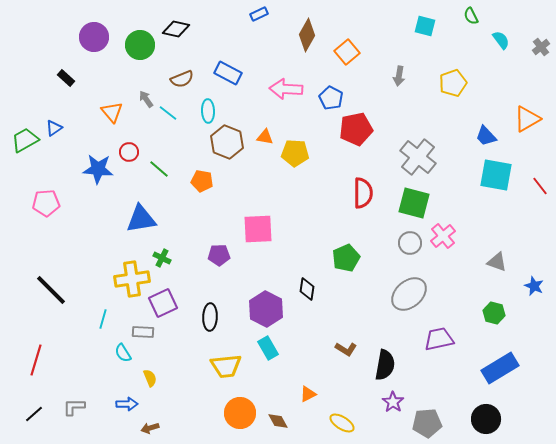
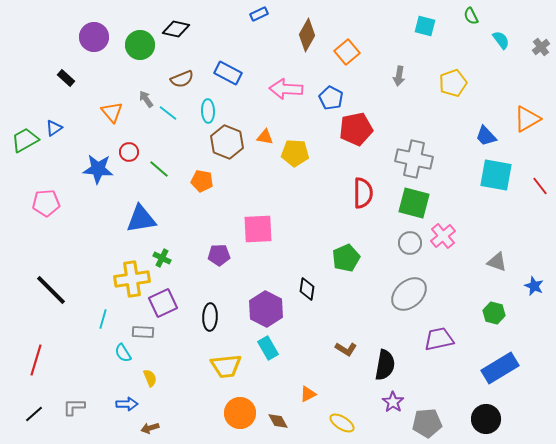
gray cross at (418, 157): moved 4 px left, 2 px down; rotated 27 degrees counterclockwise
